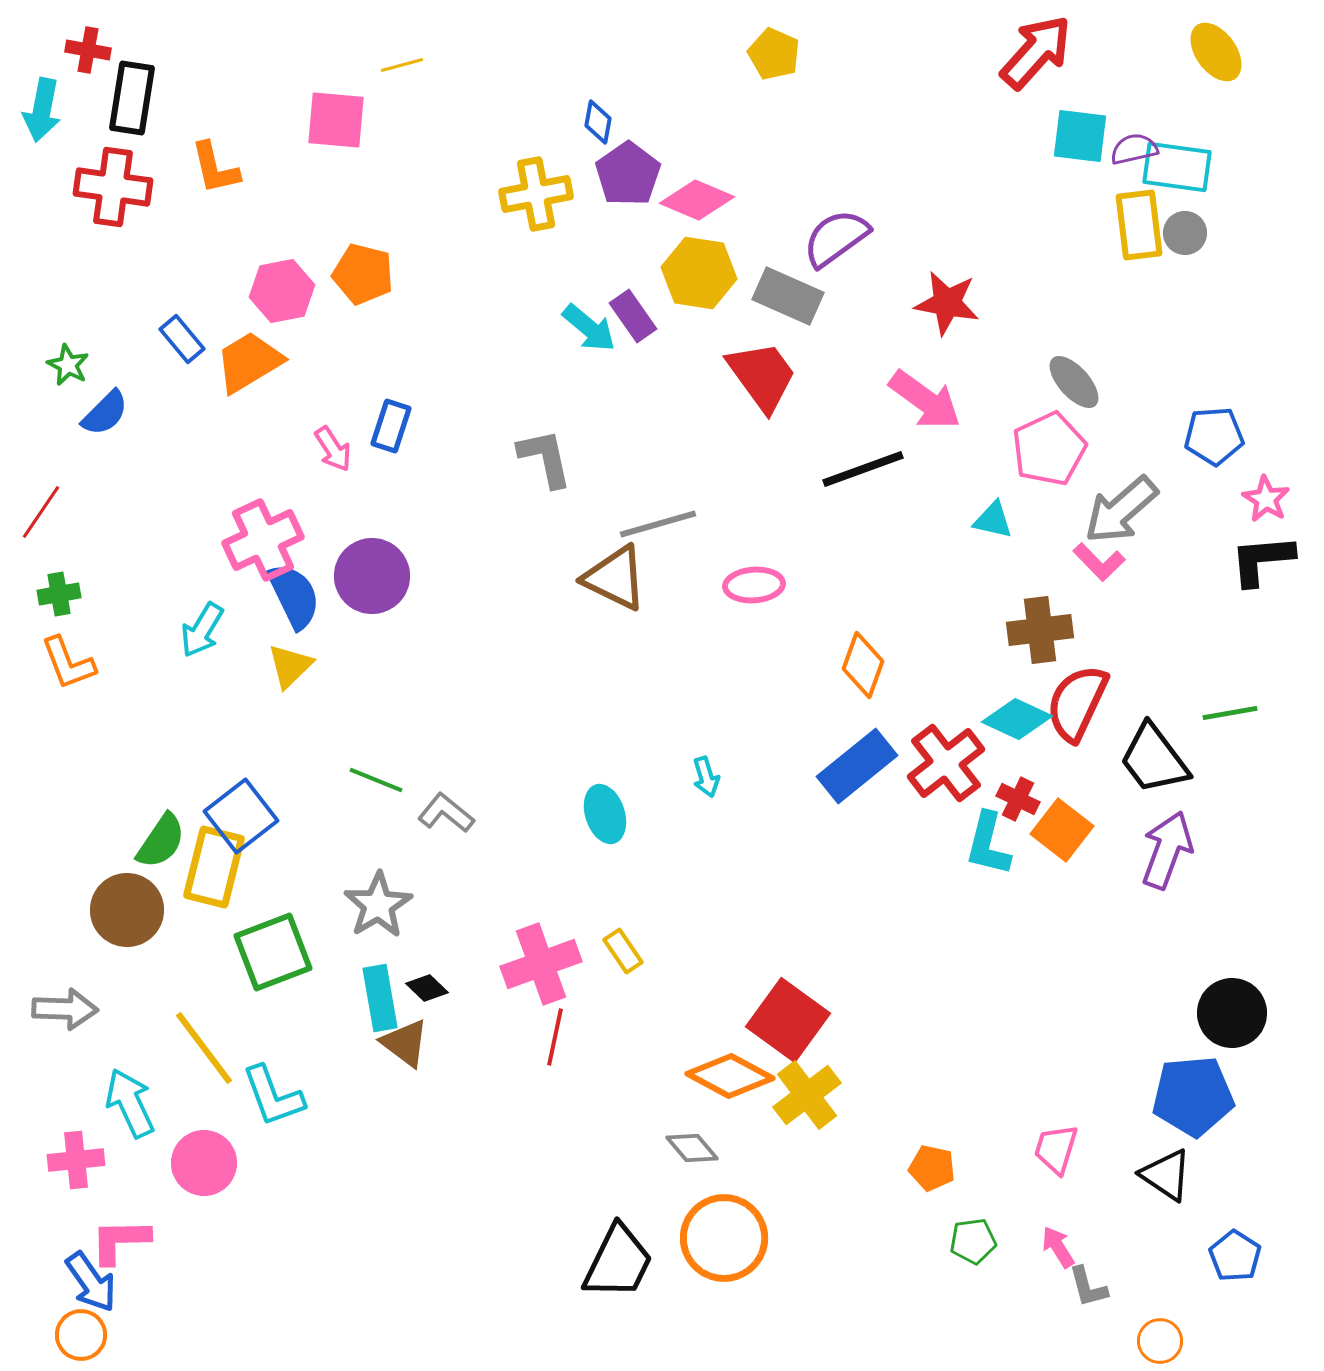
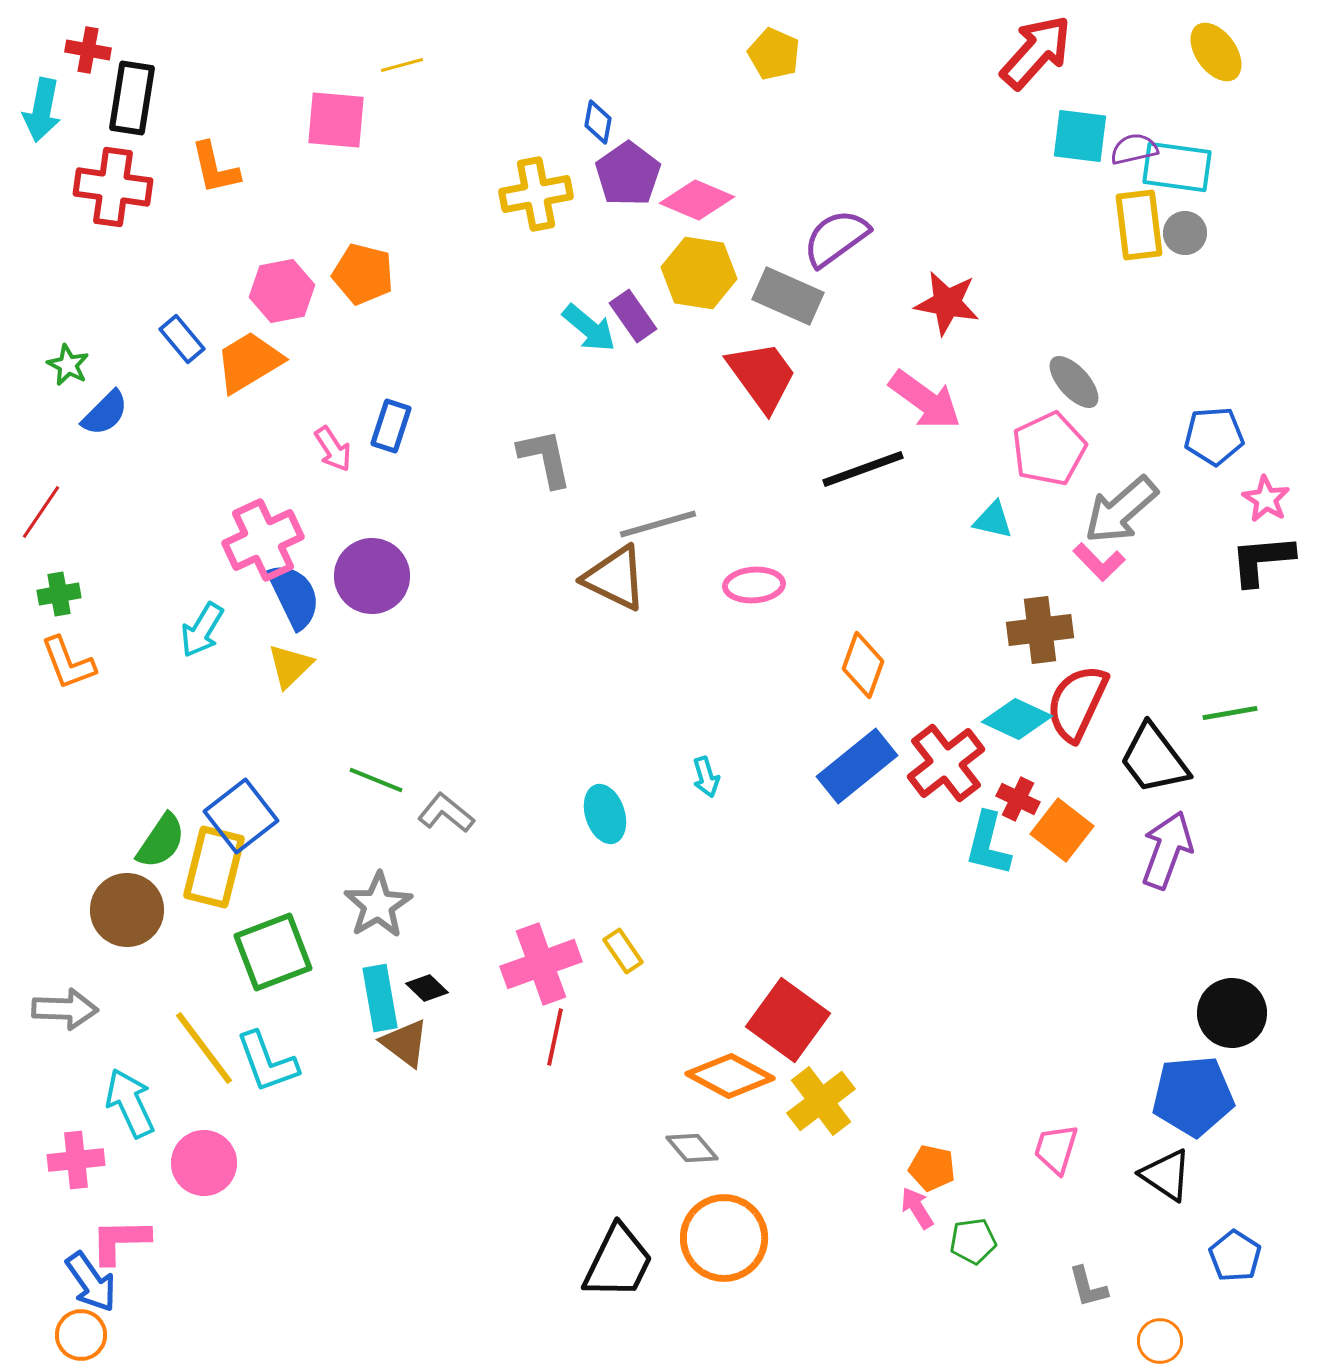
yellow cross at (807, 1095): moved 14 px right, 6 px down
cyan L-shape at (273, 1096): moved 6 px left, 34 px up
pink arrow at (1058, 1247): moved 141 px left, 39 px up
